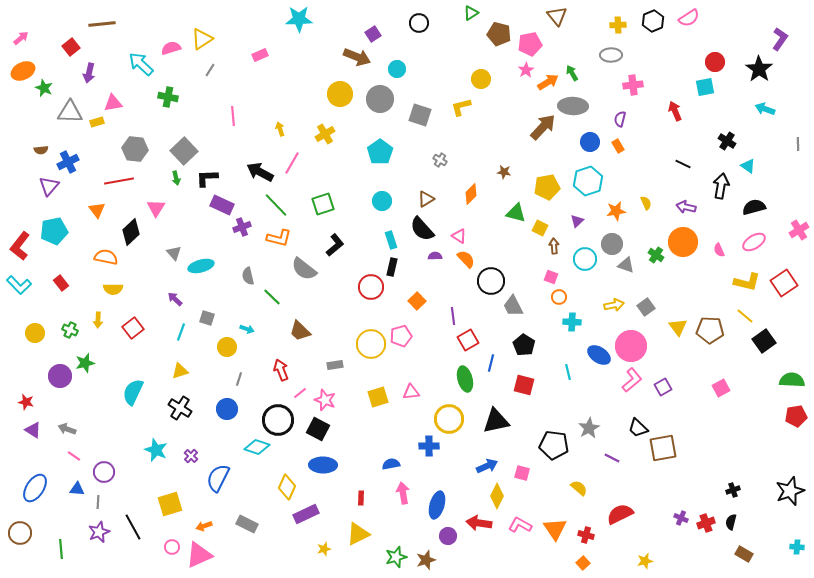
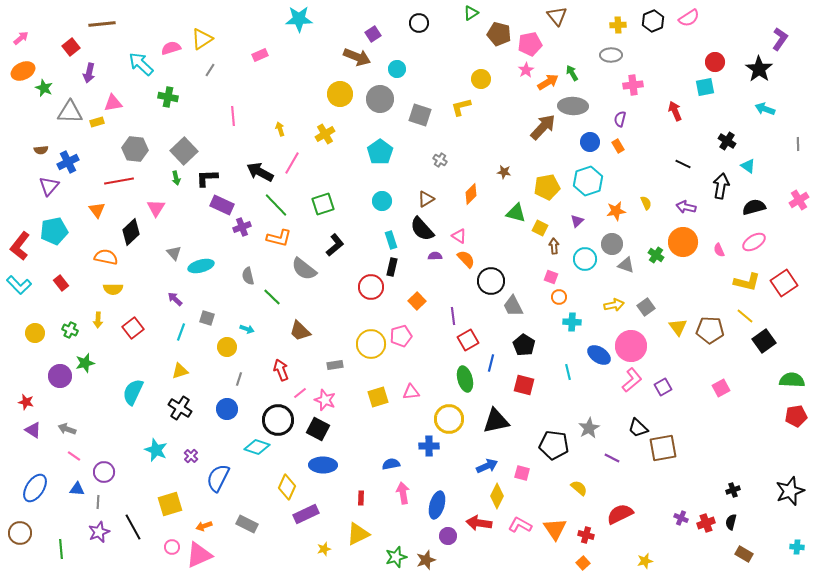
pink cross at (799, 230): moved 30 px up
